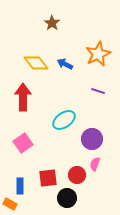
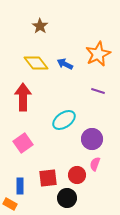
brown star: moved 12 px left, 3 px down
